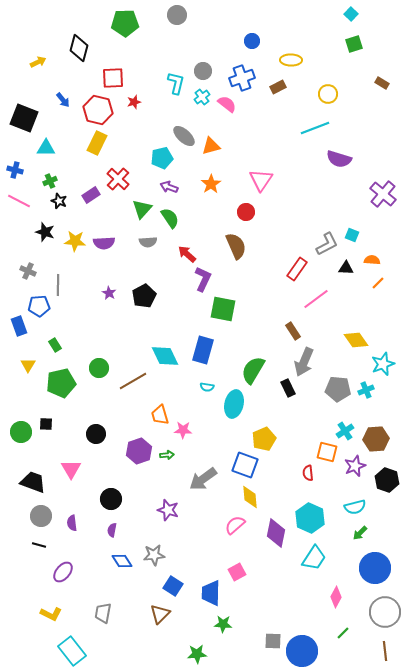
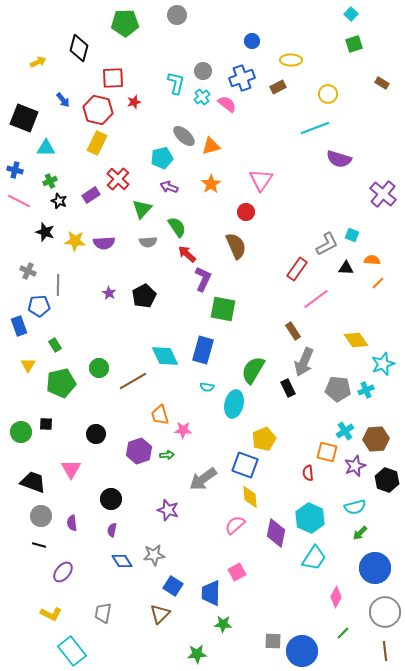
green semicircle at (170, 218): moved 7 px right, 9 px down
